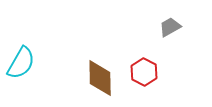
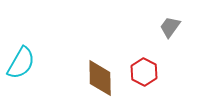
gray trapezoid: rotated 25 degrees counterclockwise
